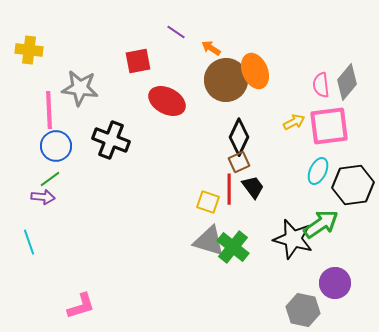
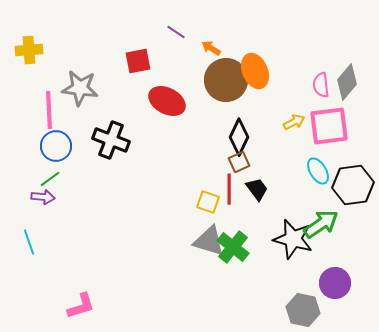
yellow cross: rotated 12 degrees counterclockwise
cyan ellipse: rotated 56 degrees counterclockwise
black trapezoid: moved 4 px right, 2 px down
